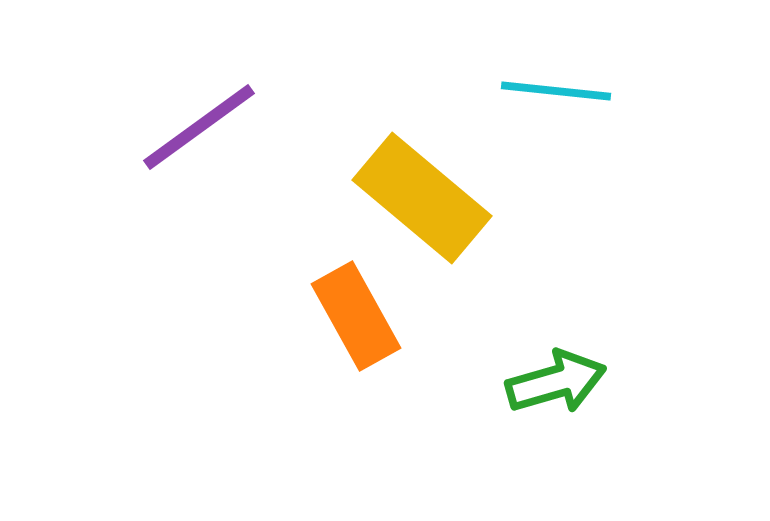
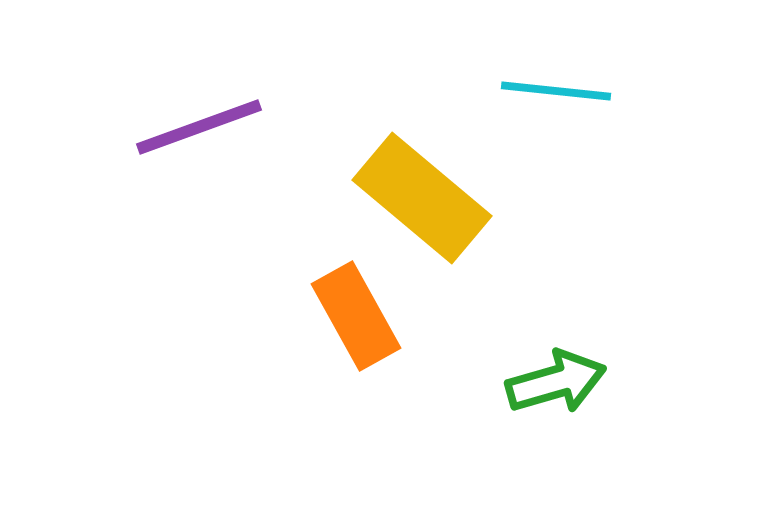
purple line: rotated 16 degrees clockwise
